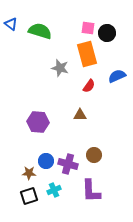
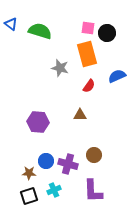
purple L-shape: moved 2 px right
